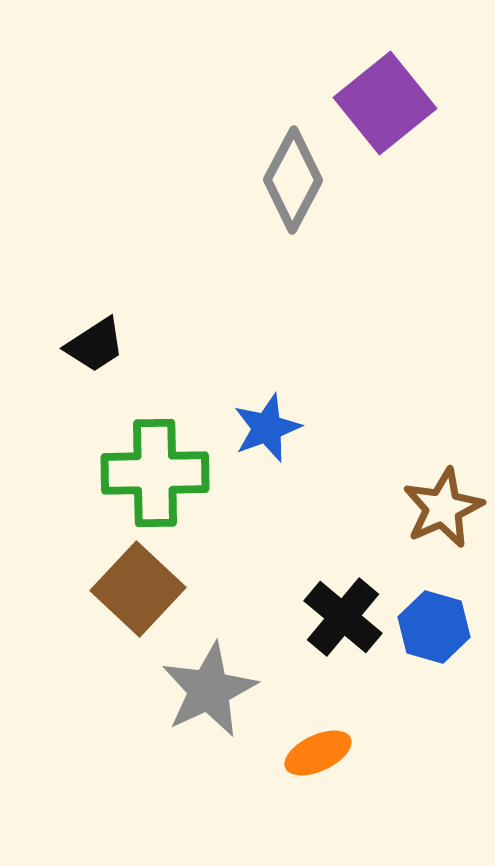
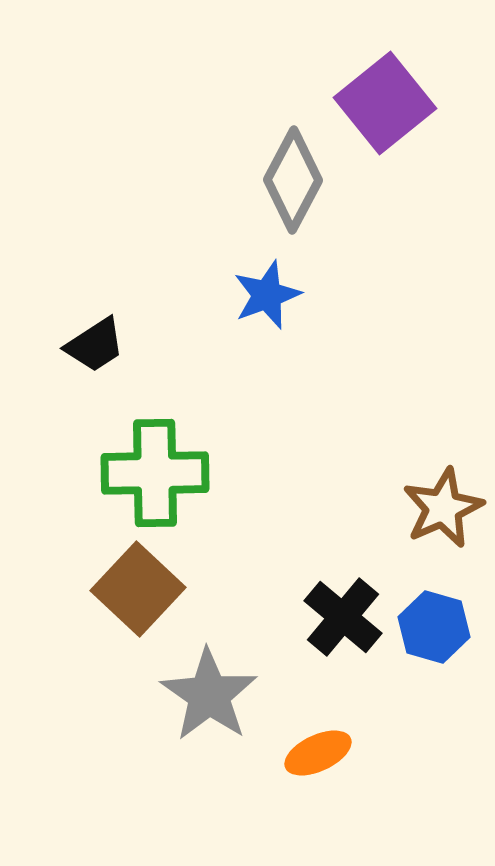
blue star: moved 133 px up
gray star: moved 5 px down; rotated 12 degrees counterclockwise
